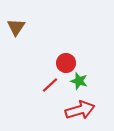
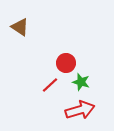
brown triangle: moved 4 px right; rotated 30 degrees counterclockwise
green star: moved 2 px right, 1 px down
